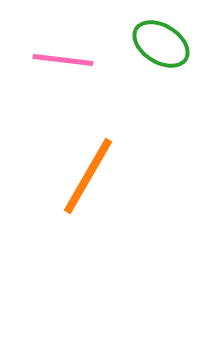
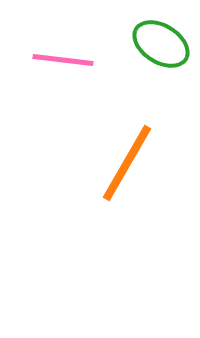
orange line: moved 39 px right, 13 px up
